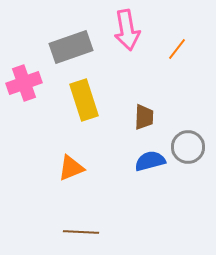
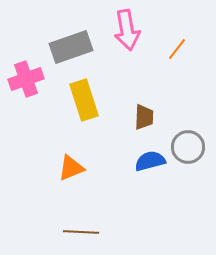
pink cross: moved 2 px right, 4 px up
